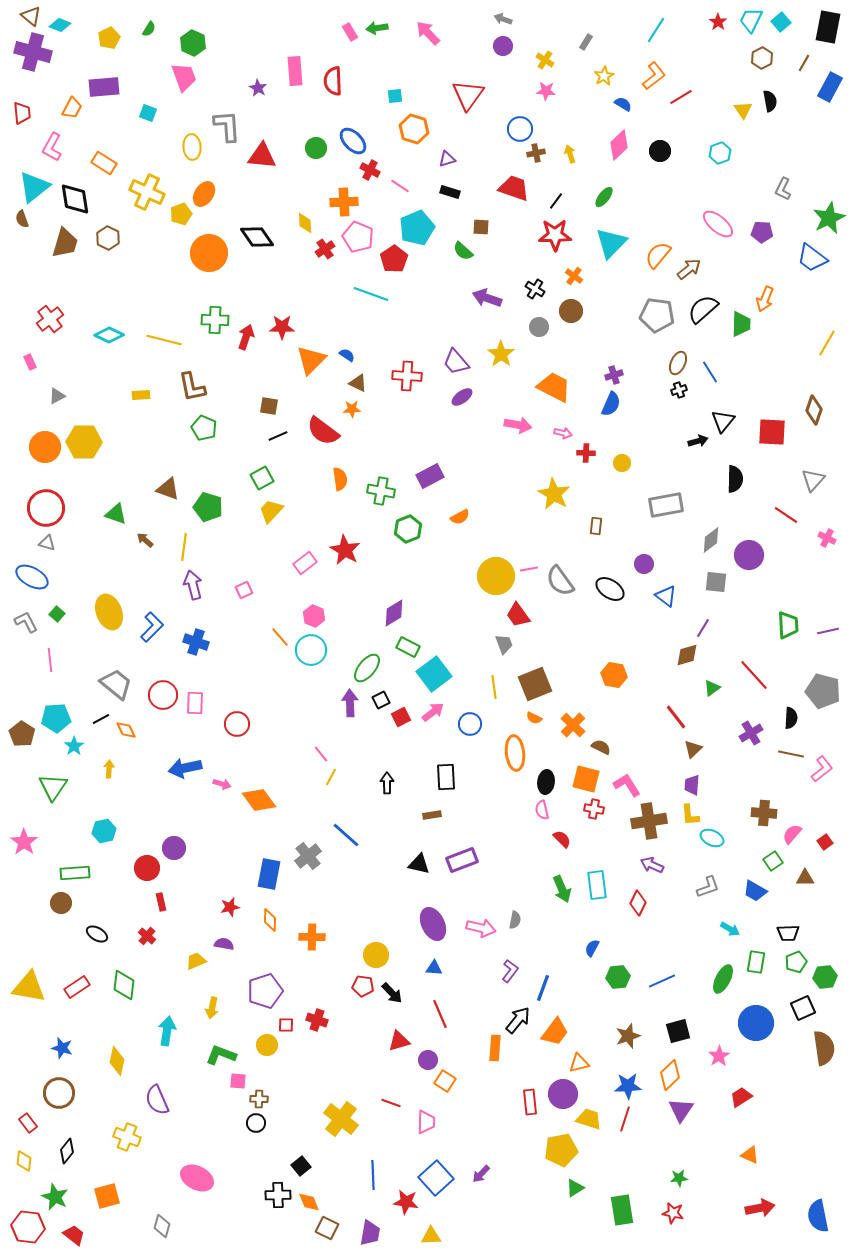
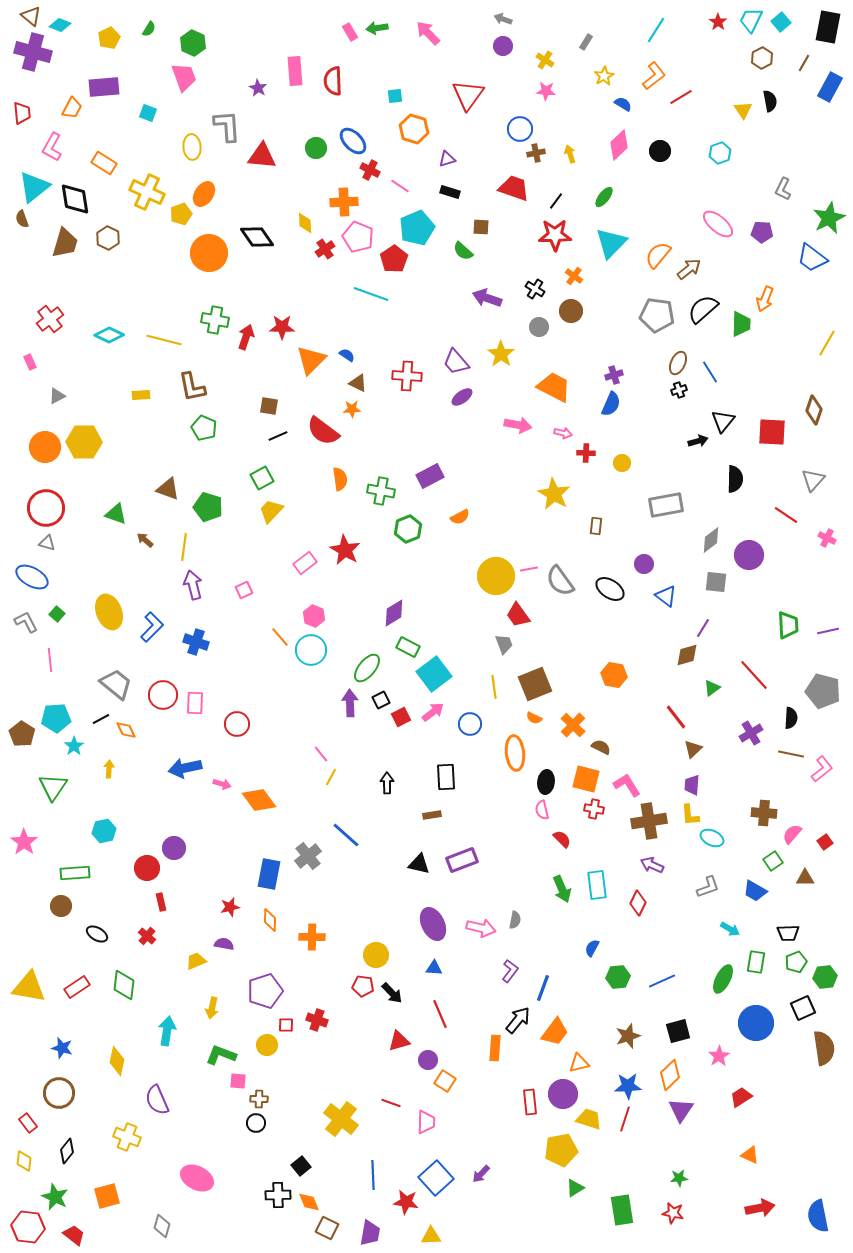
green cross at (215, 320): rotated 8 degrees clockwise
brown circle at (61, 903): moved 3 px down
